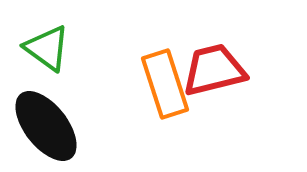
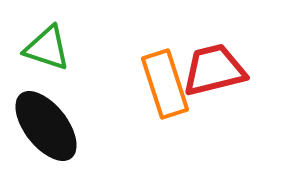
green triangle: rotated 18 degrees counterclockwise
